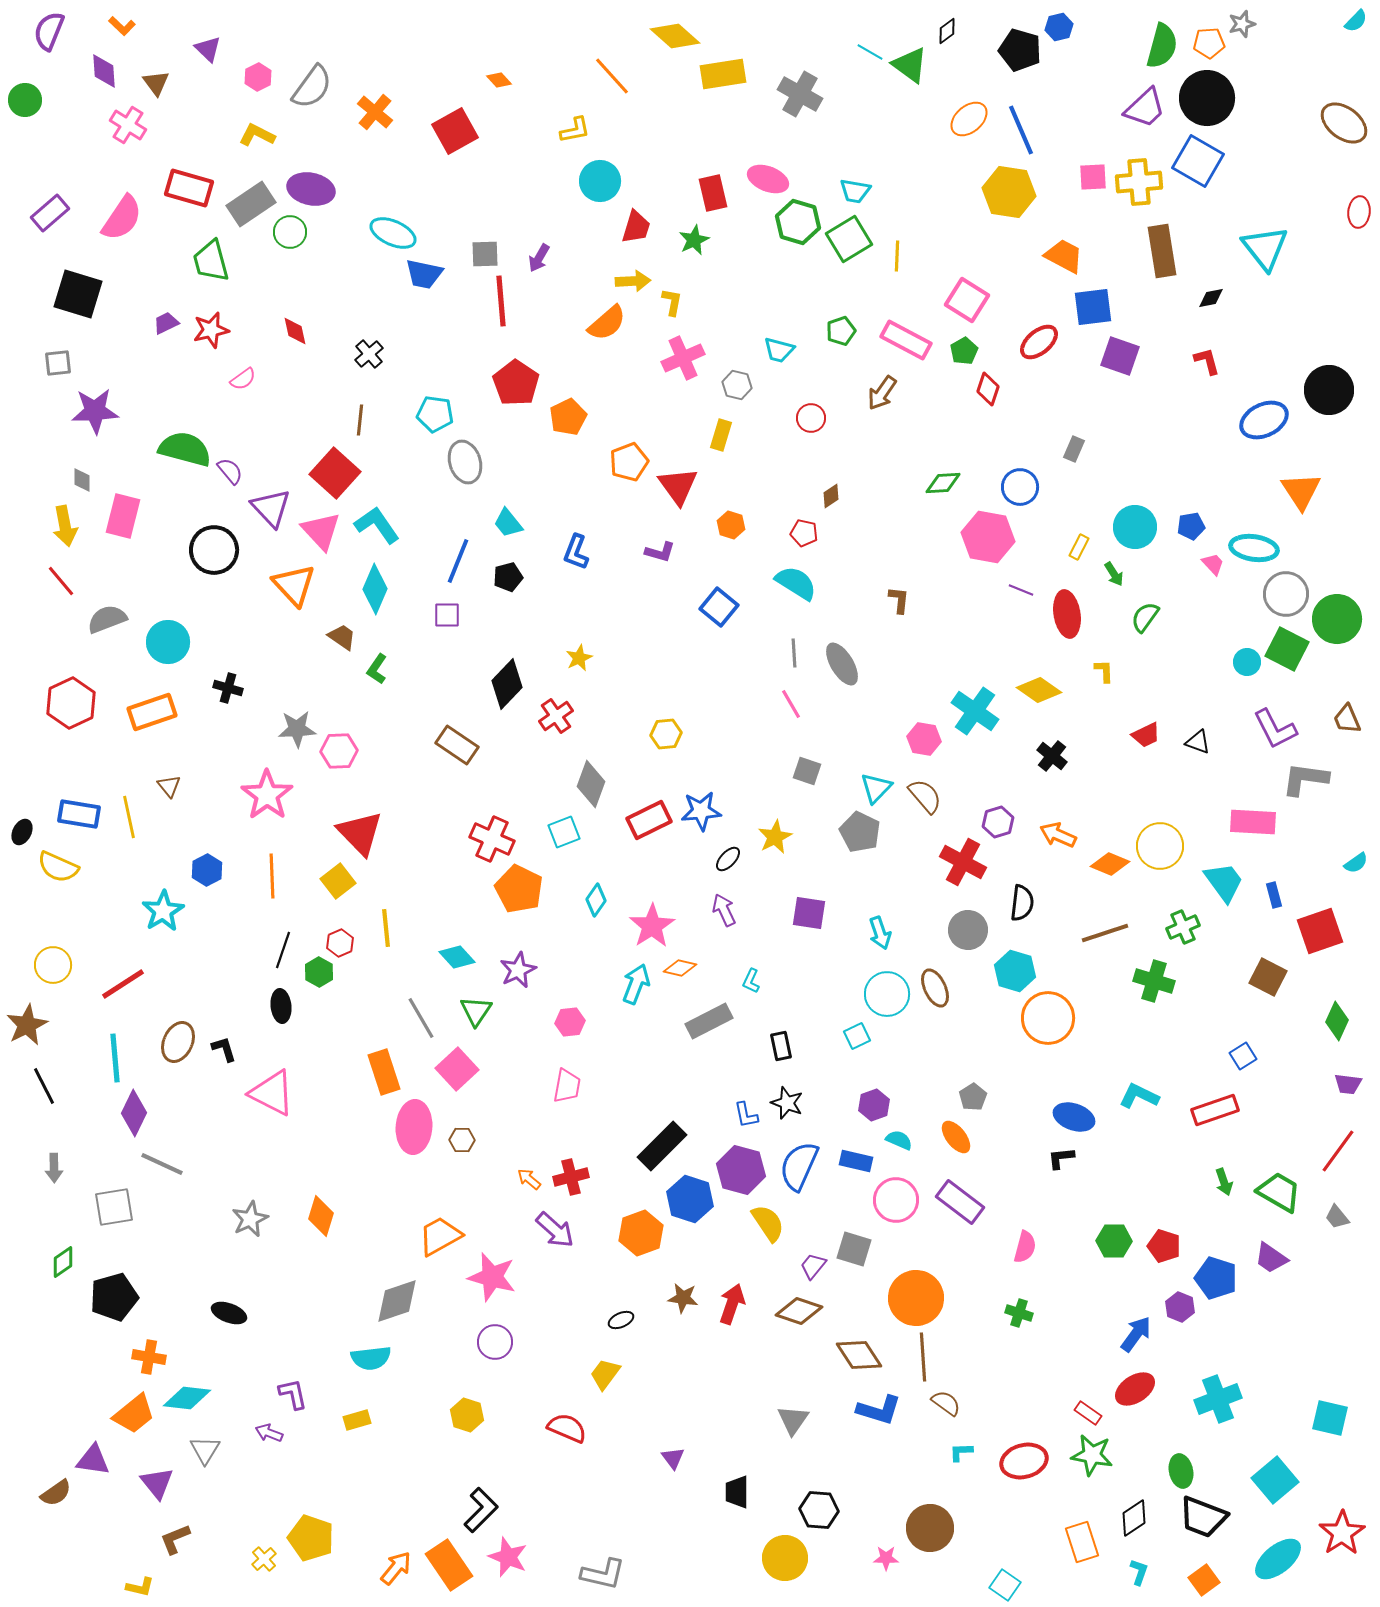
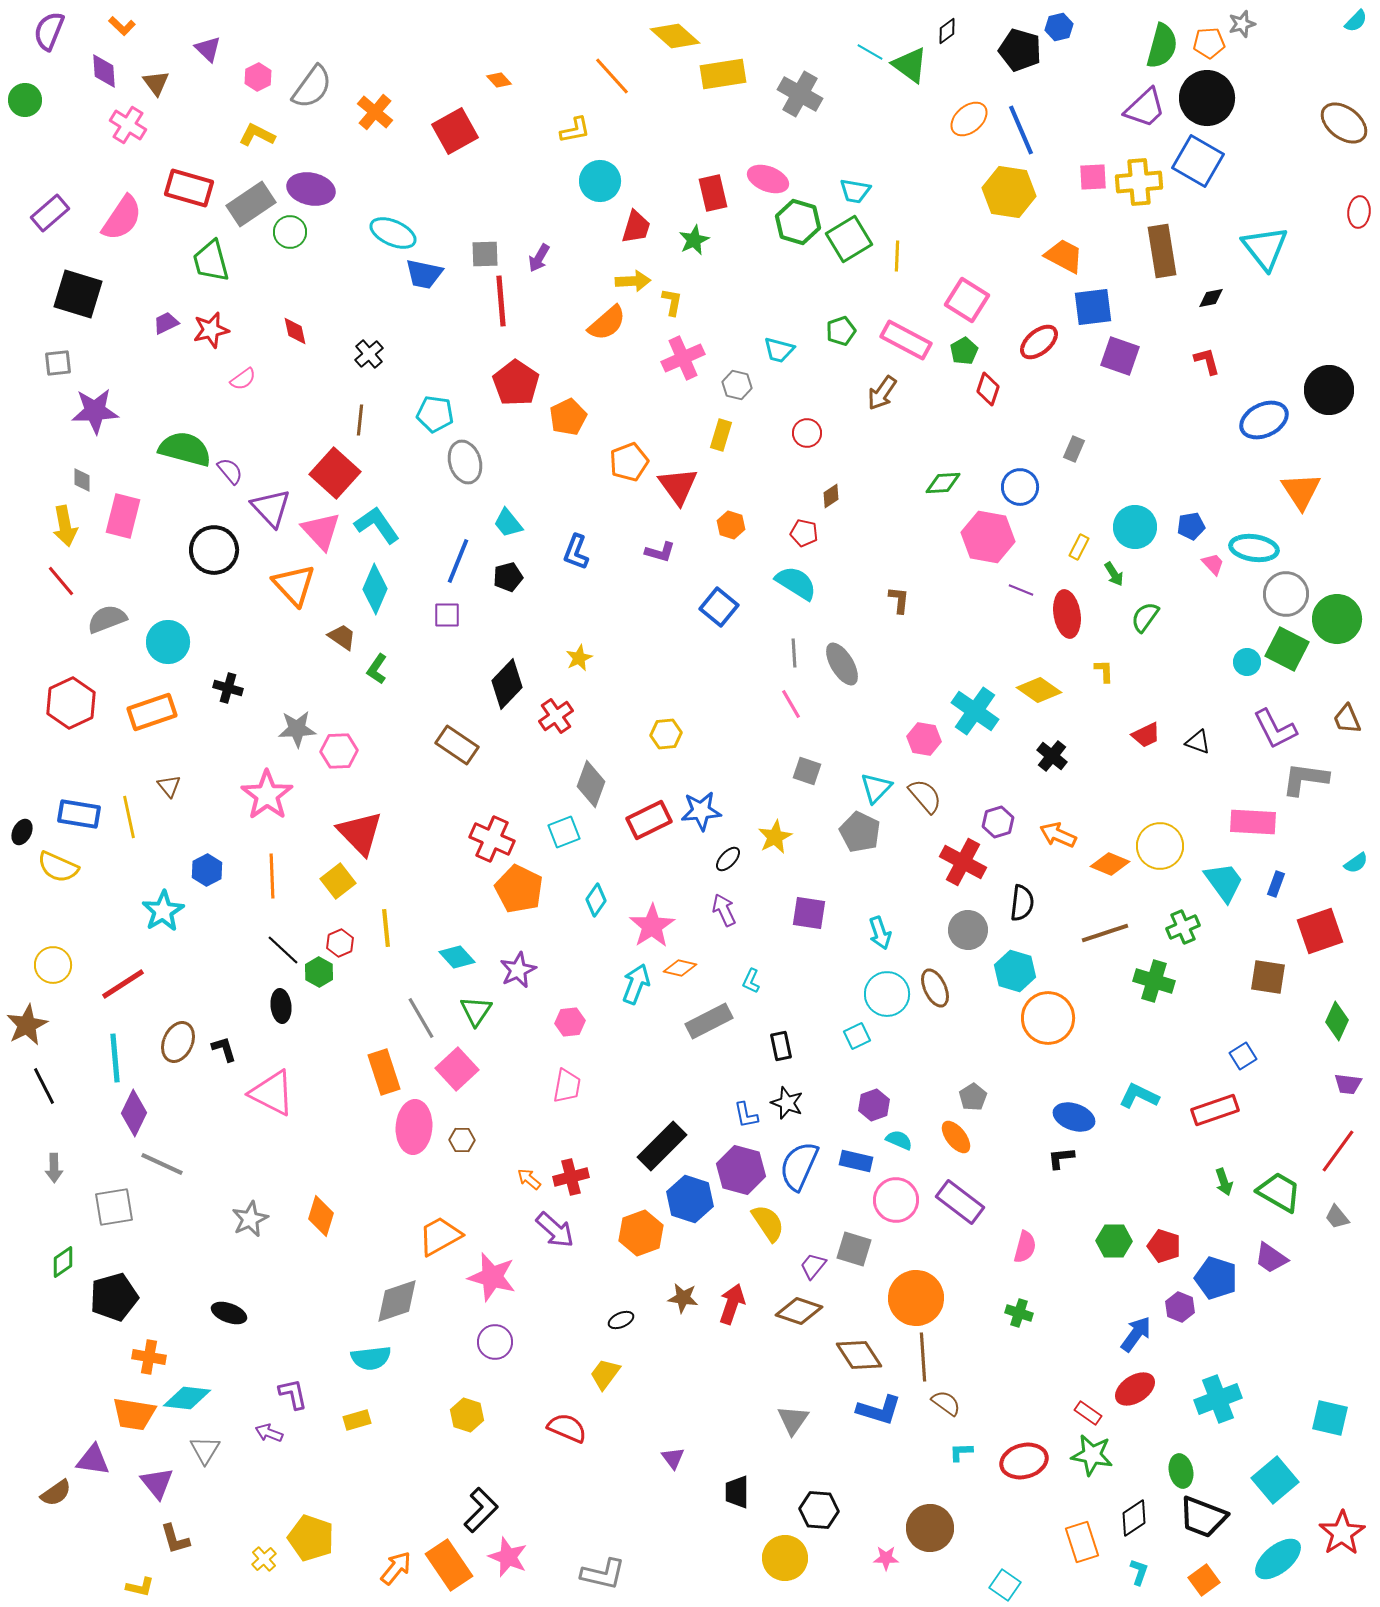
red circle at (811, 418): moved 4 px left, 15 px down
blue rectangle at (1274, 895): moved 2 px right, 11 px up; rotated 35 degrees clockwise
black line at (283, 950): rotated 66 degrees counterclockwise
brown square at (1268, 977): rotated 18 degrees counterclockwise
orange trapezoid at (134, 1414): rotated 48 degrees clockwise
brown L-shape at (175, 1539): rotated 84 degrees counterclockwise
